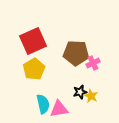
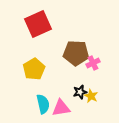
red square: moved 5 px right, 17 px up
pink triangle: moved 2 px right, 1 px up
